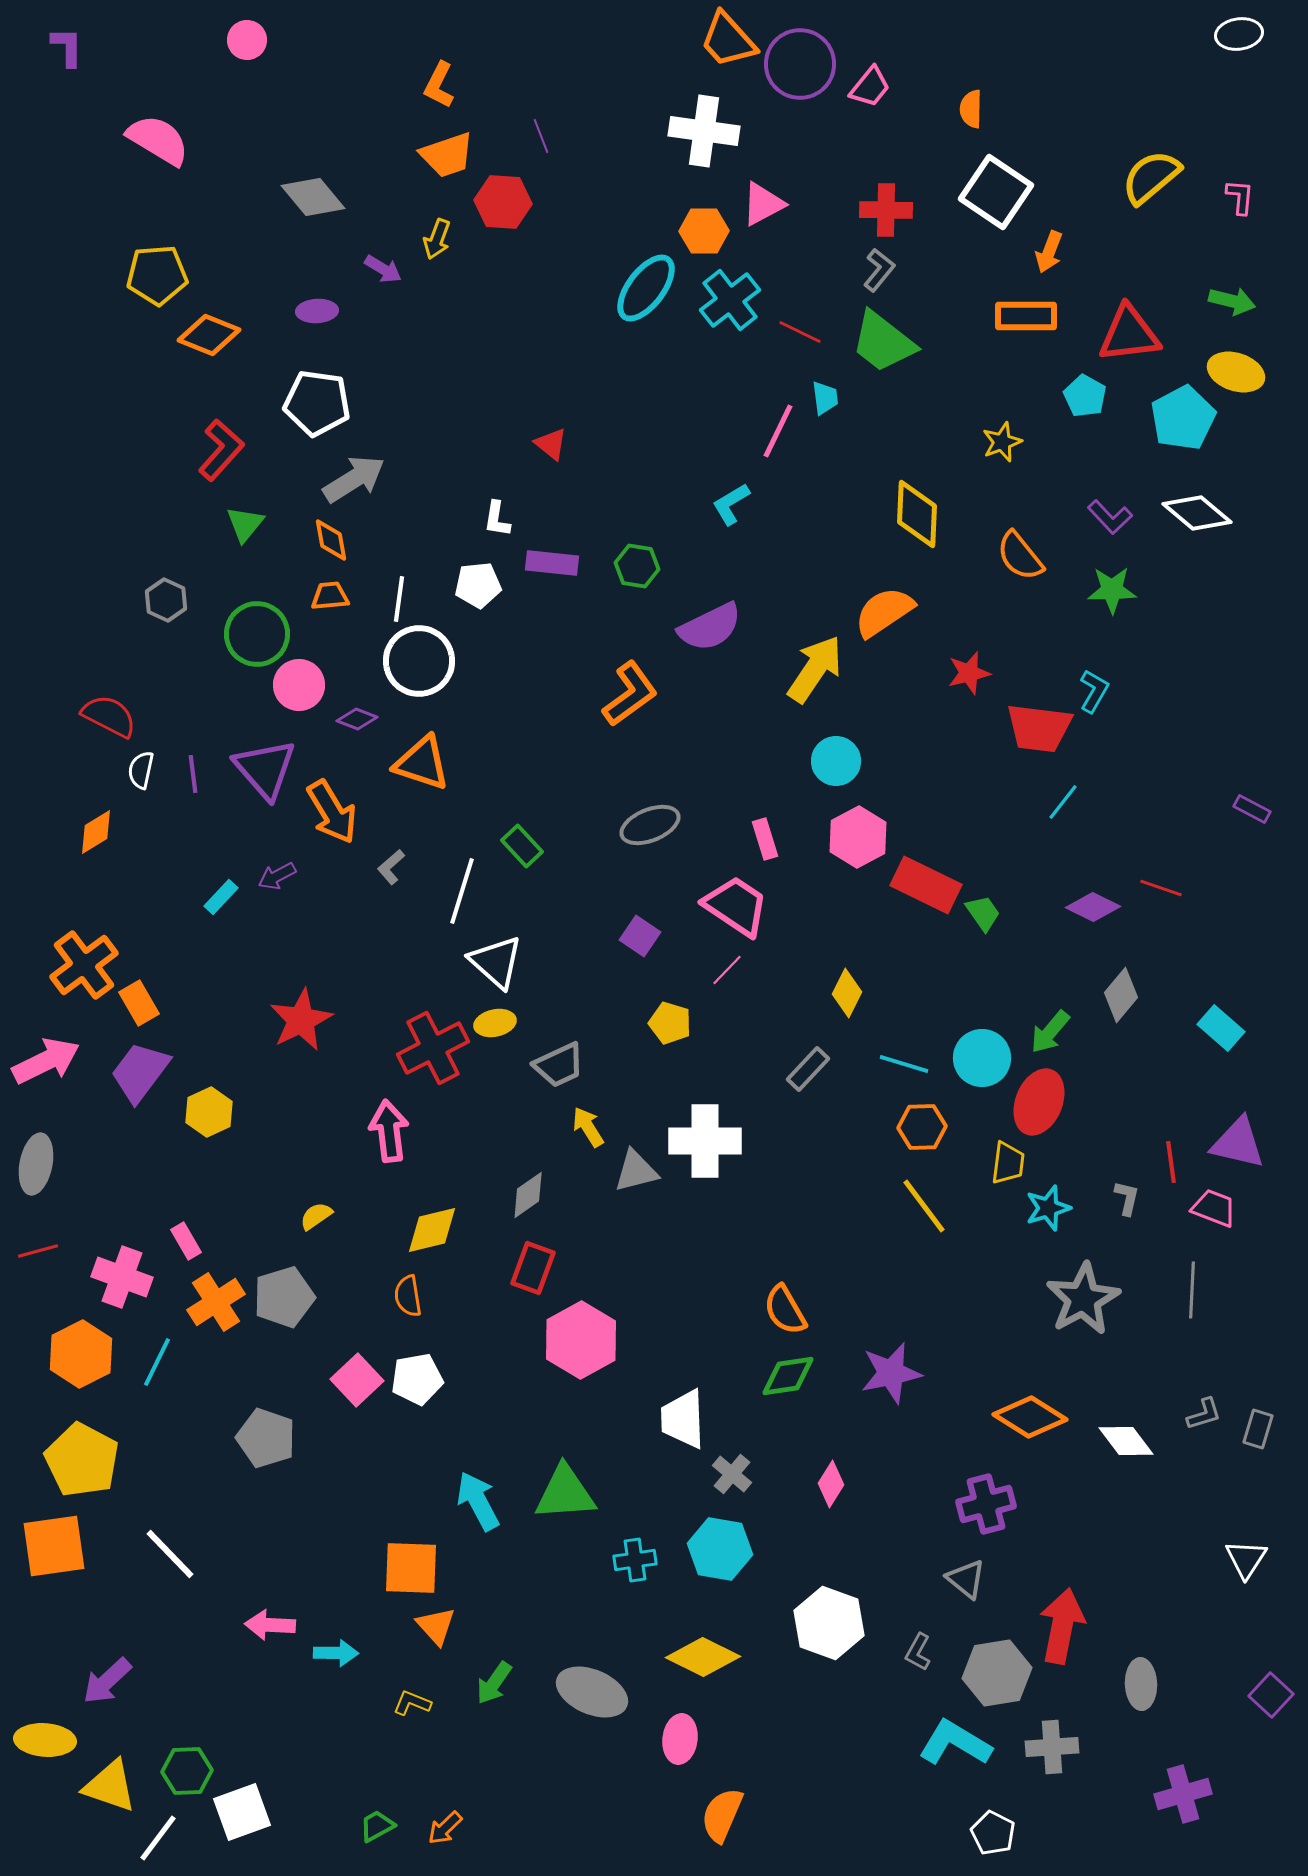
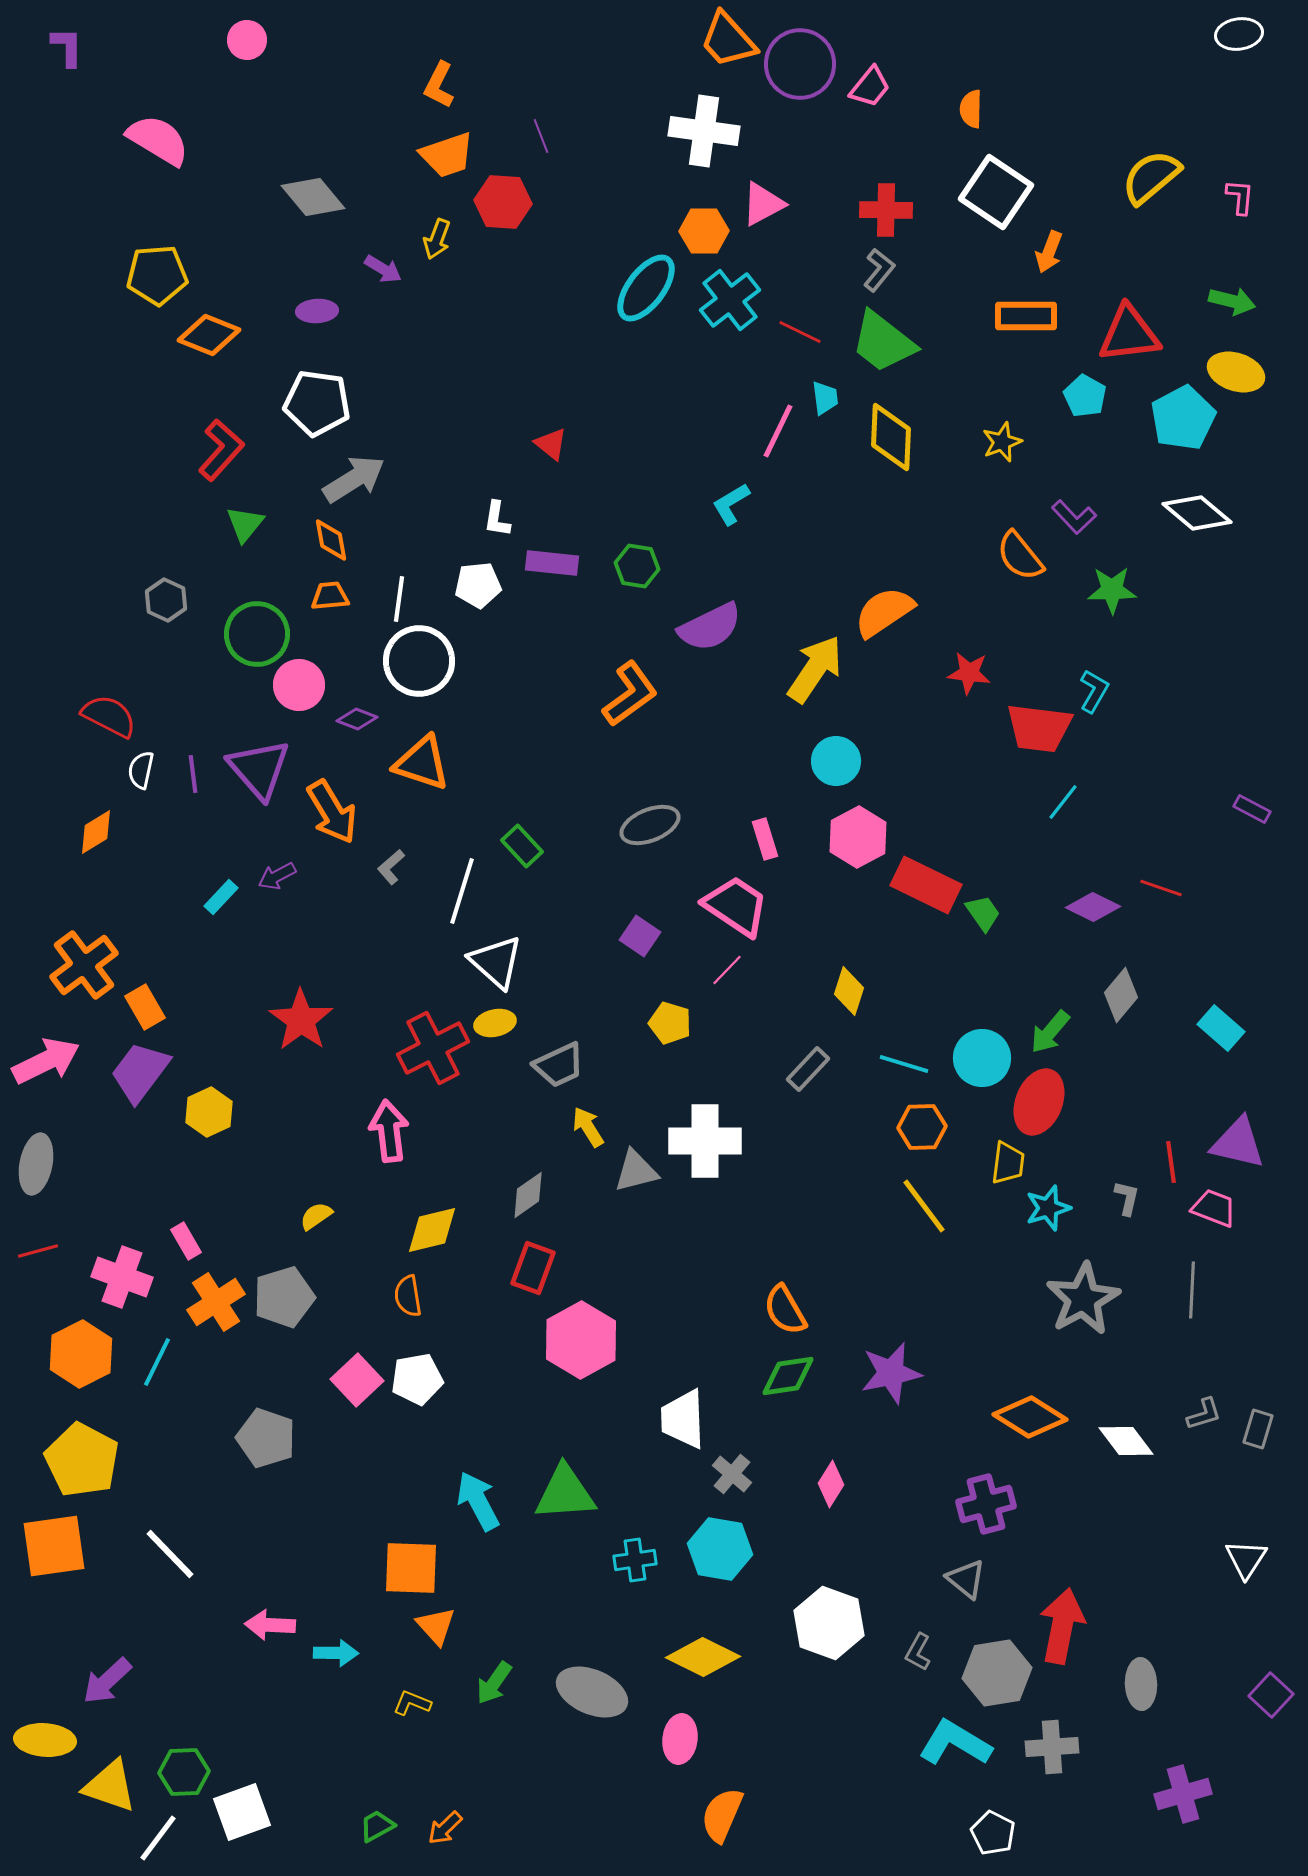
yellow diamond at (917, 514): moved 26 px left, 77 px up
purple L-shape at (1110, 517): moved 36 px left
red star at (969, 673): rotated 21 degrees clockwise
purple triangle at (265, 769): moved 6 px left
yellow diamond at (847, 993): moved 2 px right, 2 px up; rotated 9 degrees counterclockwise
orange rectangle at (139, 1003): moved 6 px right, 4 px down
red star at (301, 1020): rotated 10 degrees counterclockwise
green hexagon at (187, 1771): moved 3 px left, 1 px down
